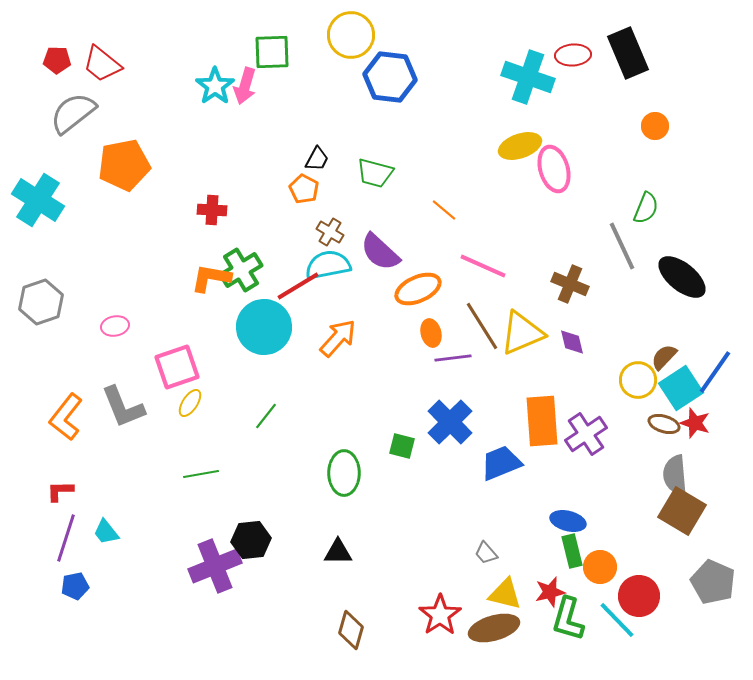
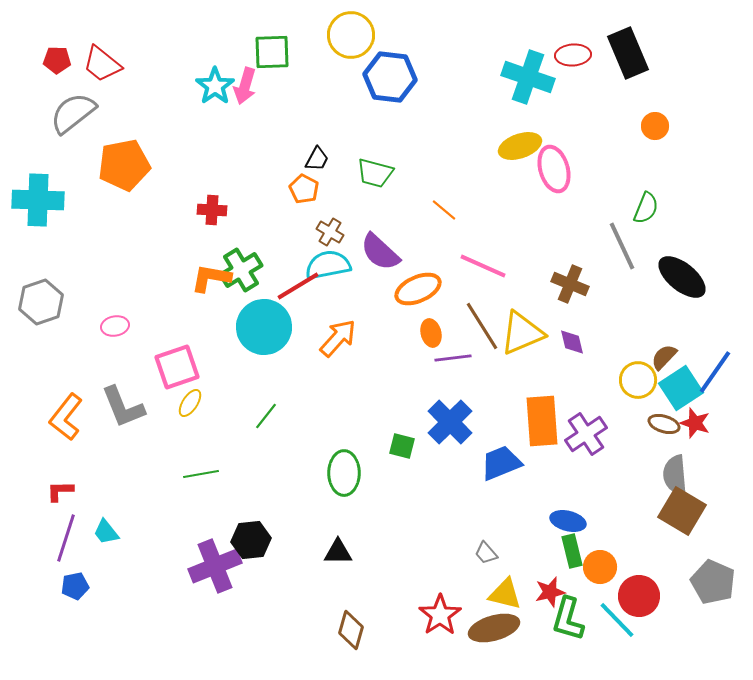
cyan cross at (38, 200): rotated 30 degrees counterclockwise
